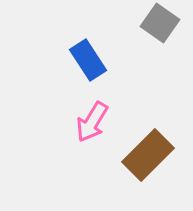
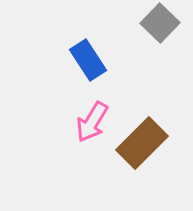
gray square: rotated 9 degrees clockwise
brown rectangle: moved 6 px left, 12 px up
